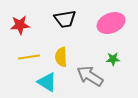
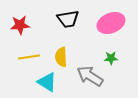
black trapezoid: moved 3 px right
green star: moved 2 px left, 1 px up
